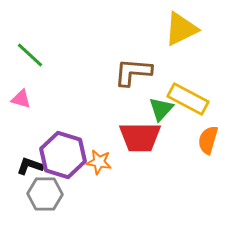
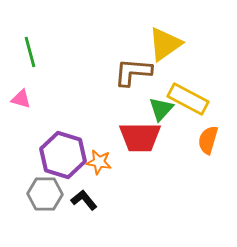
yellow triangle: moved 16 px left, 15 px down; rotated 9 degrees counterclockwise
green line: moved 3 px up; rotated 32 degrees clockwise
black L-shape: moved 54 px right, 34 px down; rotated 32 degrees clockwise
